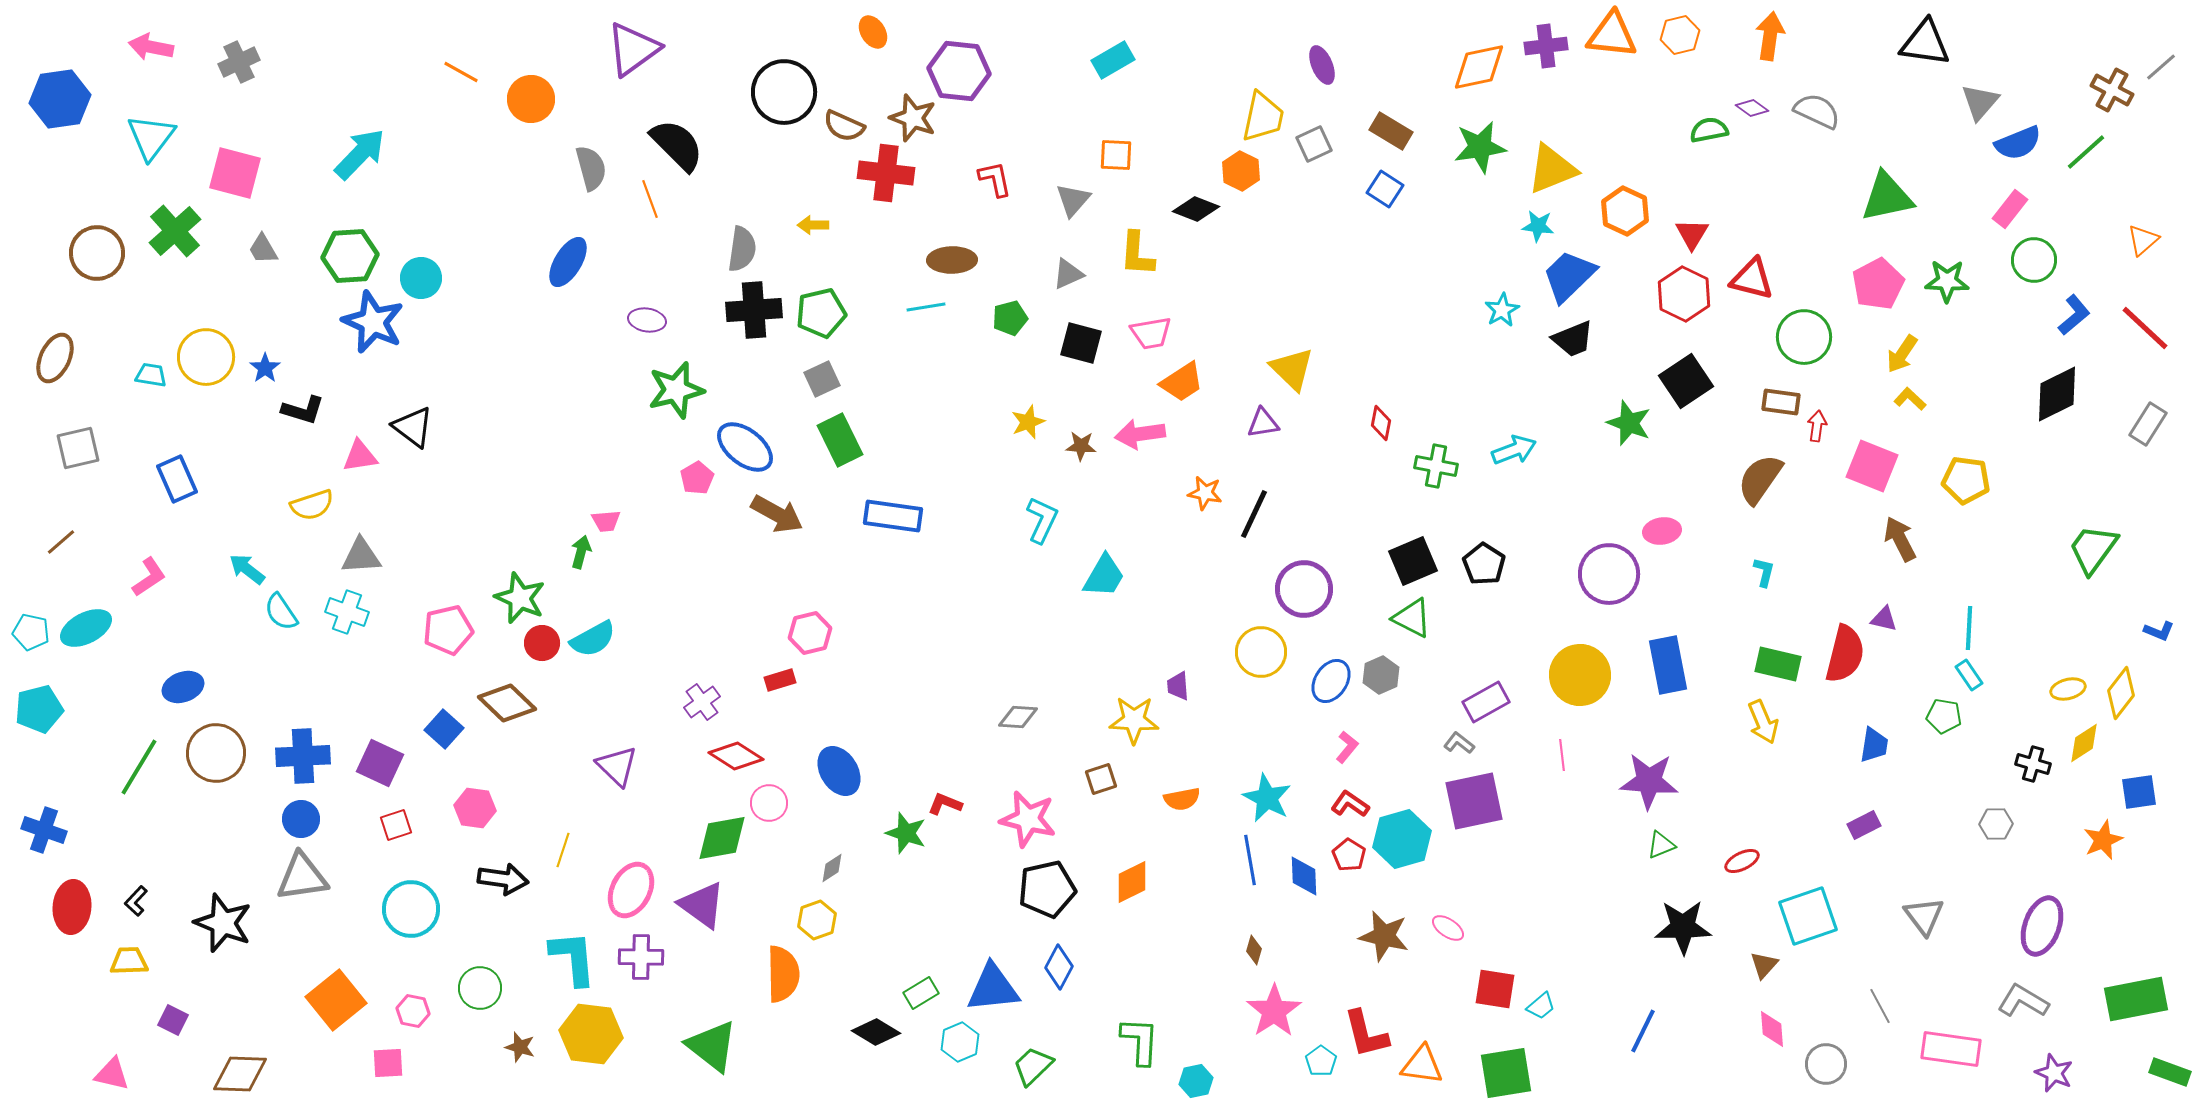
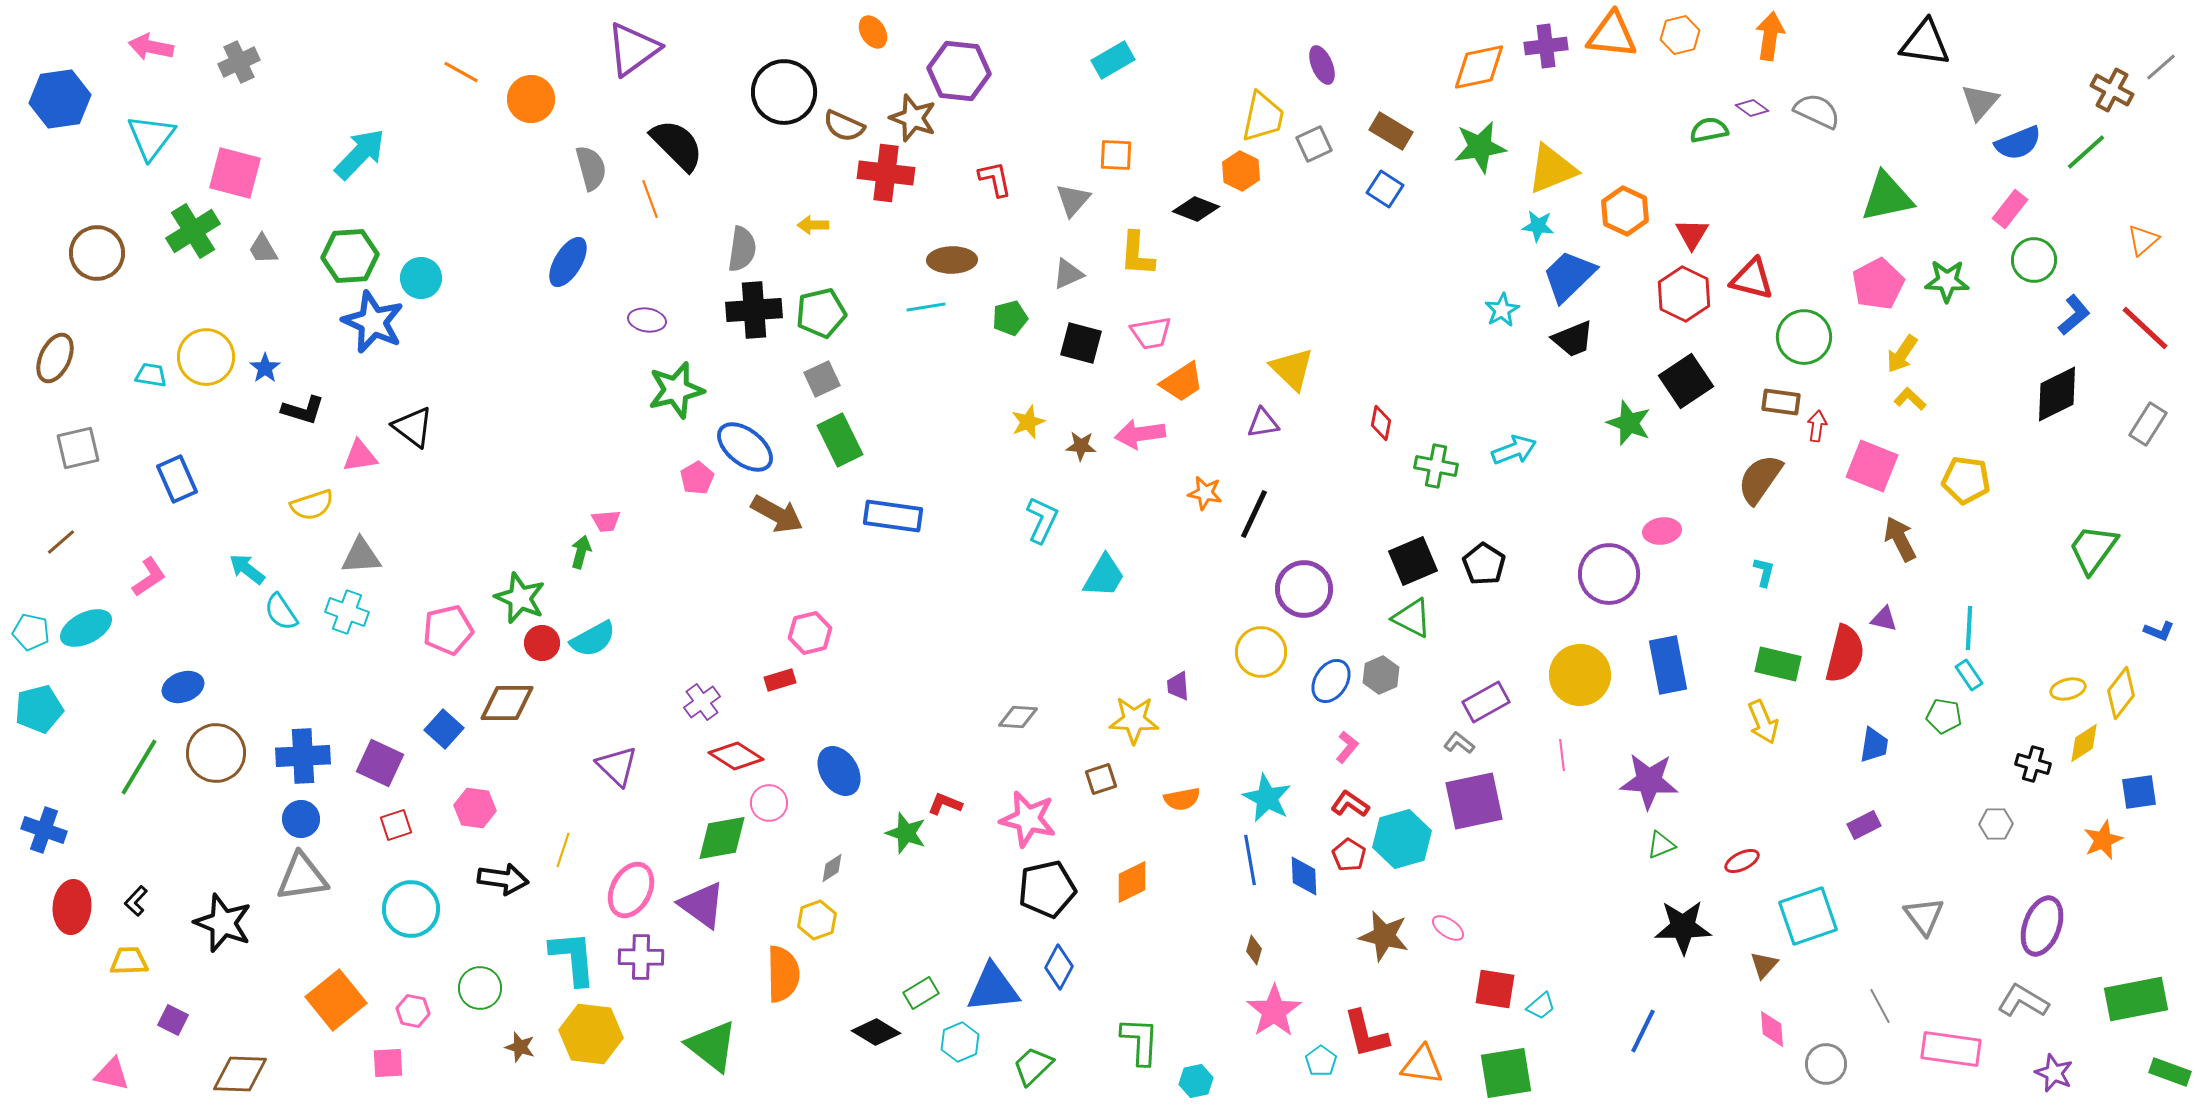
green cross at (175, 231): moved 18 px right; rotated 10 degrees clockwise
brown diamond at (507, 703): rotated 44 degrees counterclockwise
